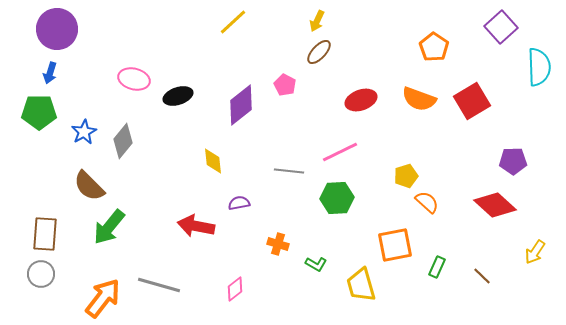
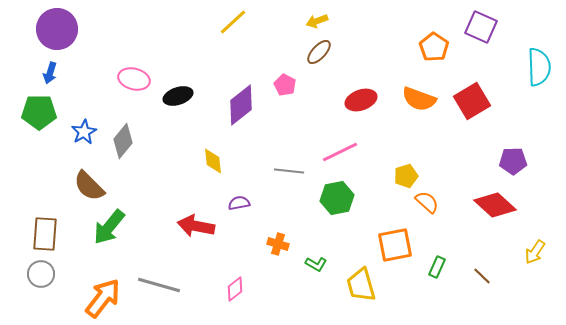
yellow arrow at (317, 21): rotated 45 degrees clockwise
purple square at (501, 27): moved 20 px left; rotated 24 degrees counterclockwise
green hexagon at (337, 198): rotated 8 degrees counterclockwise
